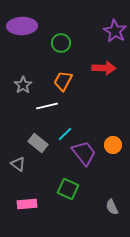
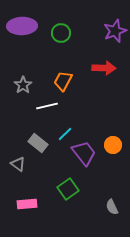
purple star: rotated 20 degrees clockwise
green circle: moved 10 px up
green square: rotated 30 degrees clockwise
